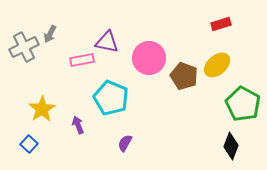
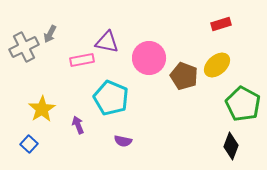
purple semicircle: moved 2 px left, 2 px up; rotated 108 degrees counterclockwise
